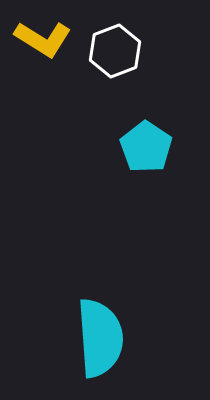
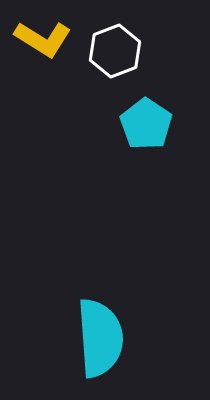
cyan pentagon: moved 23 px up
